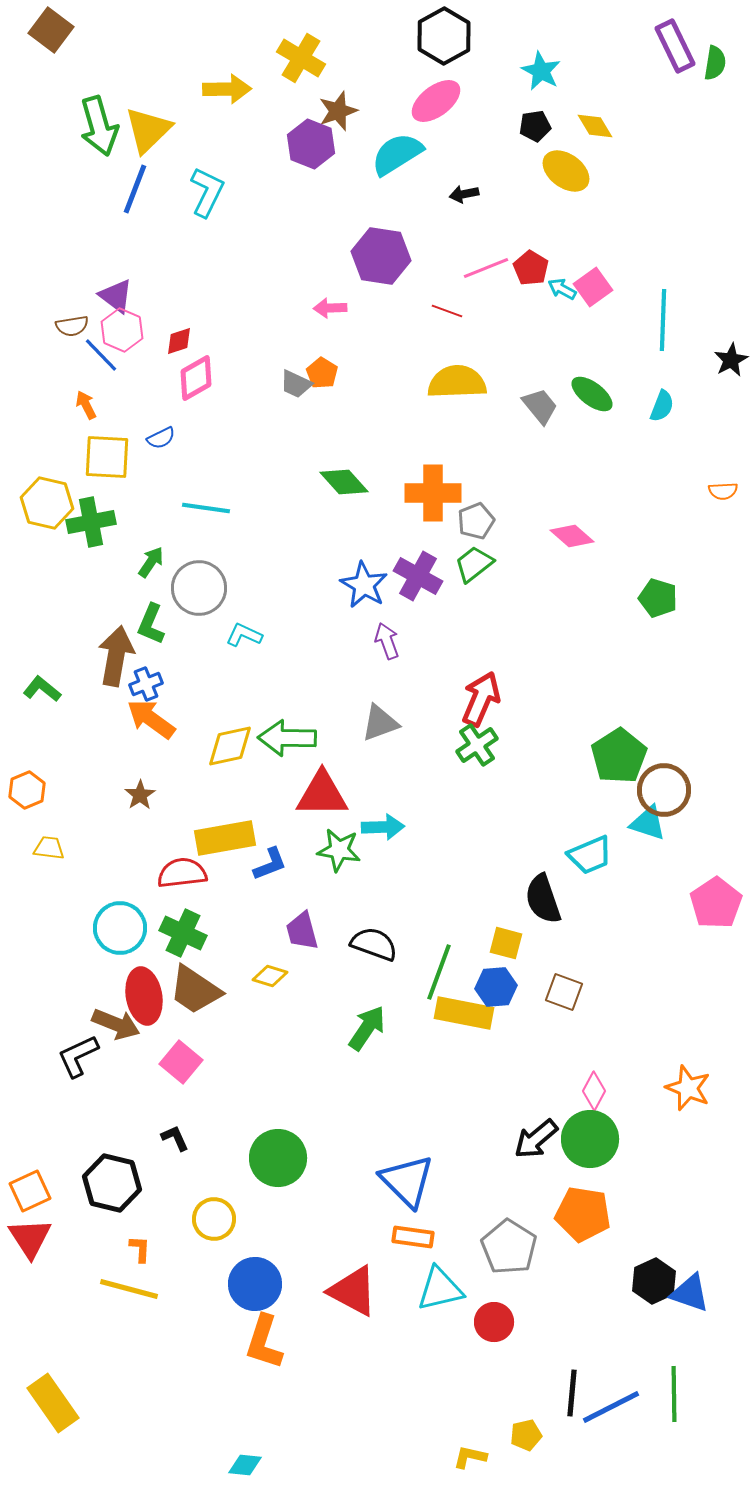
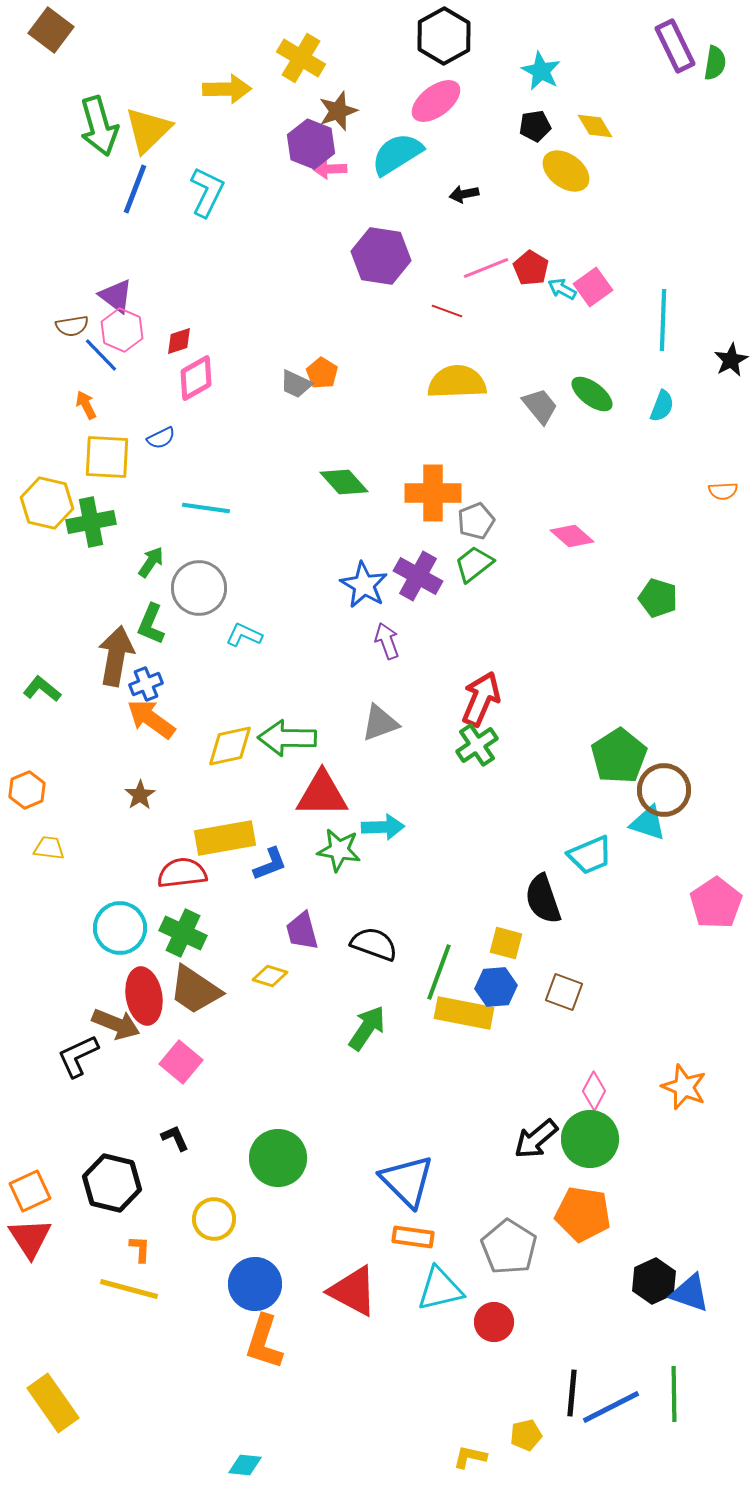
pink arrow at (330, 308): moved 139 px up
orange star at (688, 1088): moved 4 px left, 1 px up
